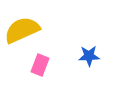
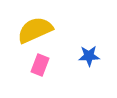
yellow semicircle: moved 13 px right
